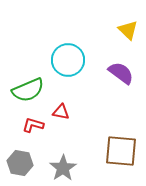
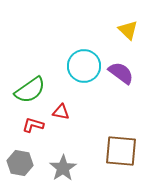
cyan circle: moved 16 px right, 6 px down
green semicircle: moved 2 px right; rotated 12 degrees counterclockwise
